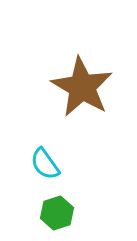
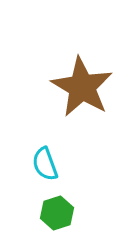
cyan semicircle: rotated 16 degrees clockwise
